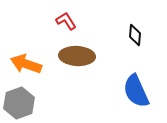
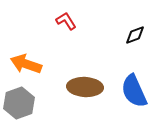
black diamond: rotated 65 degrees clockwise
brown ellipse: moved 8 px right, 31 px down
blue semicircle: moved 2 px left
